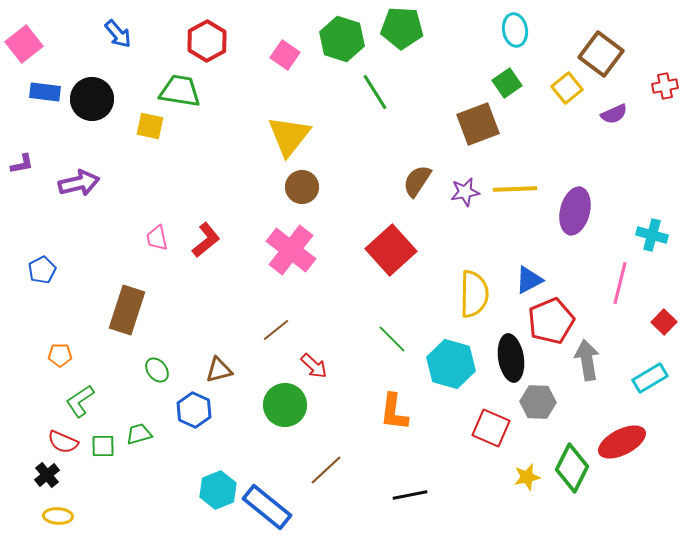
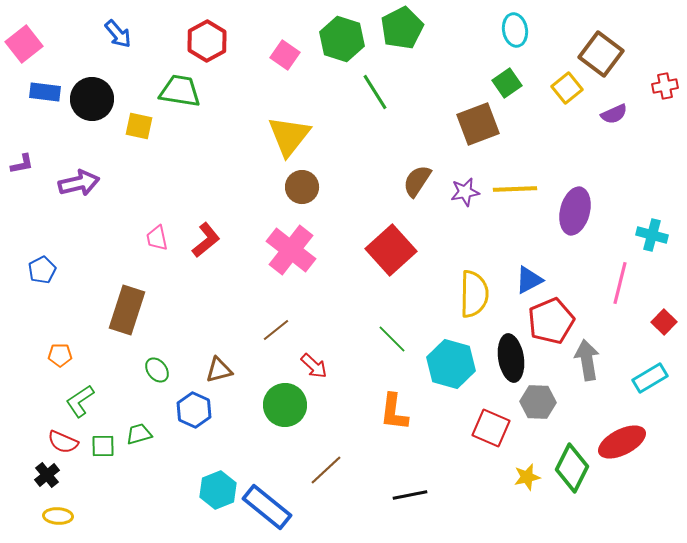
green pentagon at (402, 28): rotated 30 degrees counterclockwise
yellow square at (150, 126): moved 11 px left
